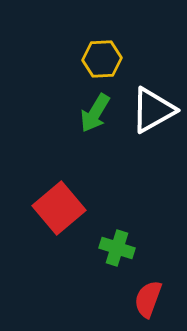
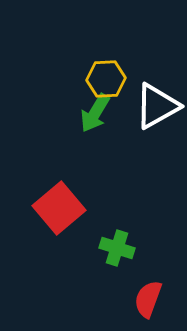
yellow hexagon: moved 4 px right, 20 px down
white triangle: moved 4 px right, 4 px up
